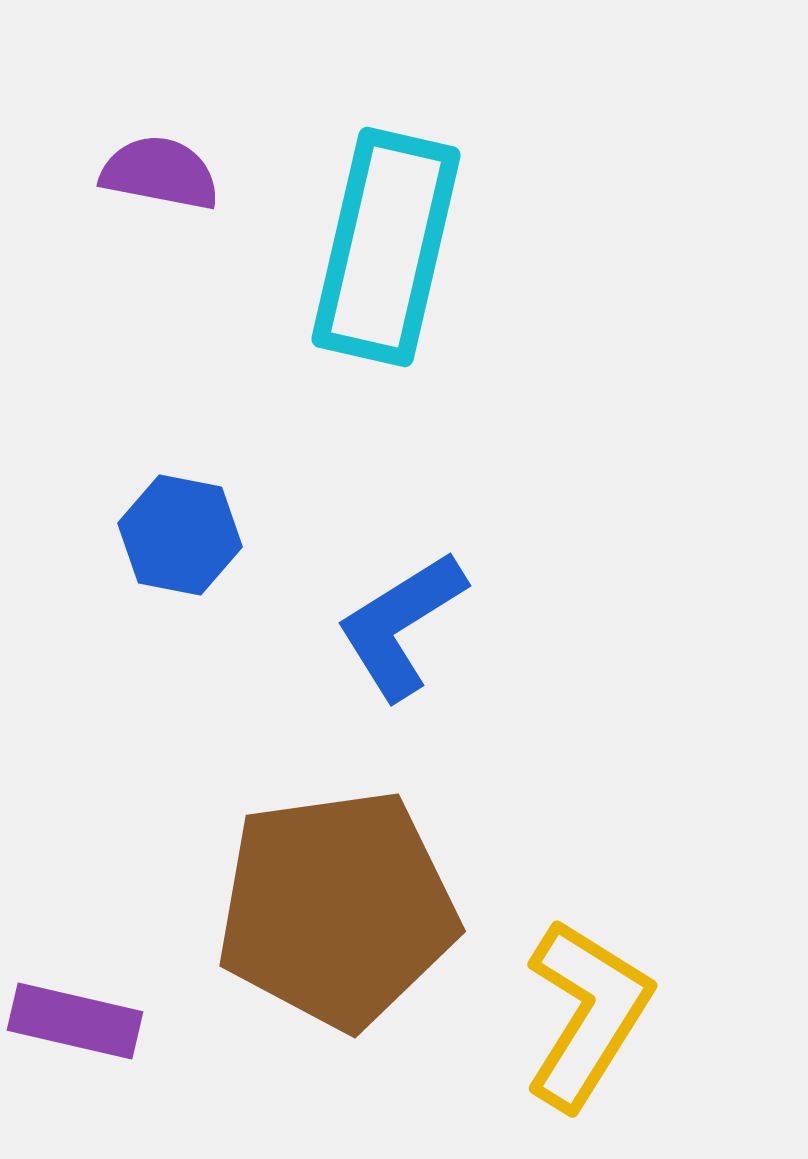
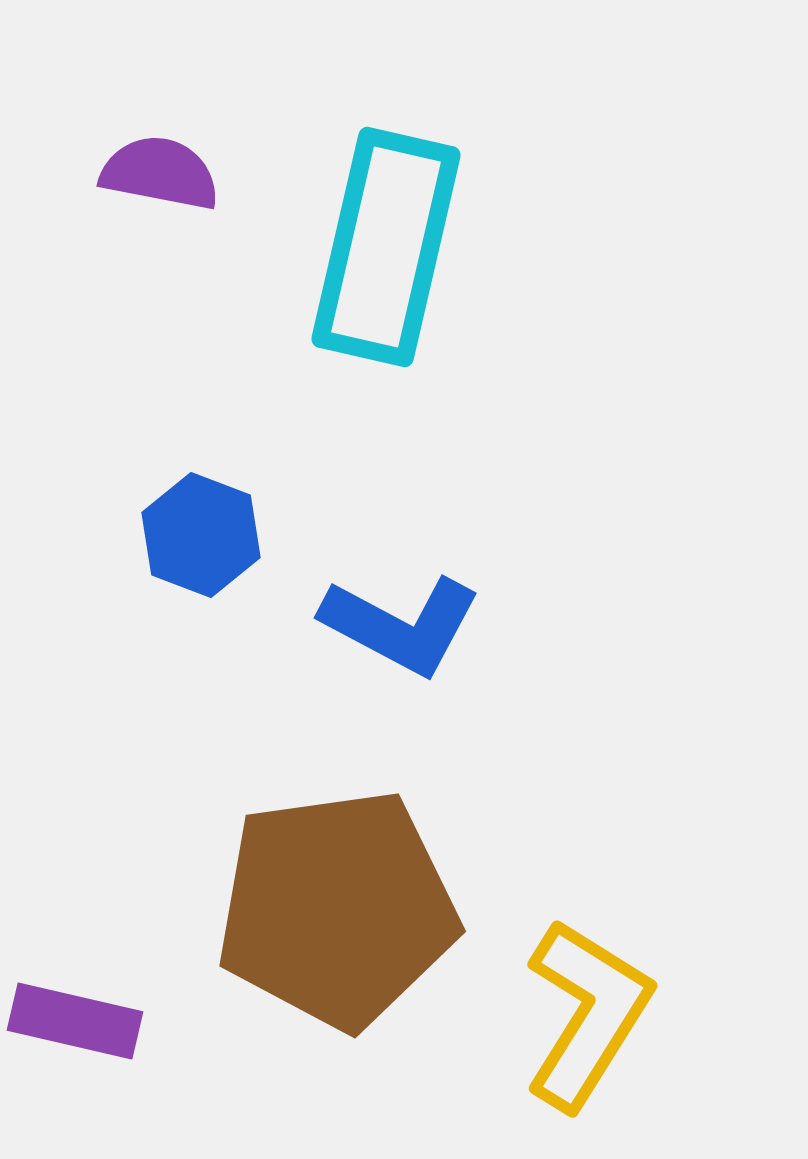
blue hexagon: moved 21 px right; rotated 10 degrees clockwise
blue L-shape: rotated 120 degrees counterclockwise
